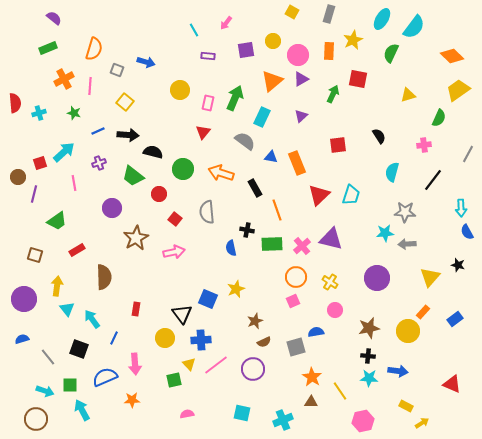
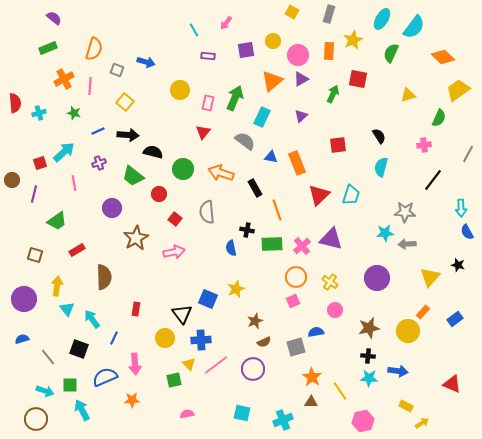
orange diamond at (452, 56): moved 9 px left, 1 px down
cyan semicircle at (392, 172): moved 11 px left, 5 px up
brown circle at (18, 177): moved 6 px left, 3 px down
